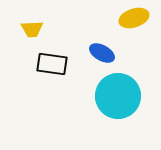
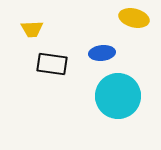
yellow ellipse: rotated 32 degrees clockwise
blue ellipse: rotated 35 degrees counterclockwise
